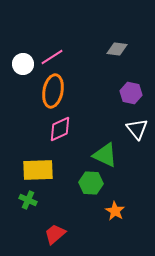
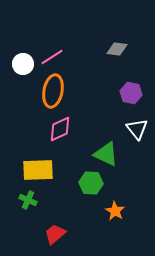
green triangle: moved 1 px right, 1 px up
